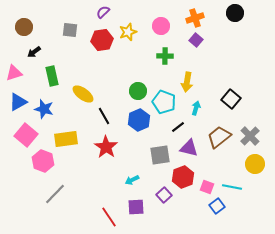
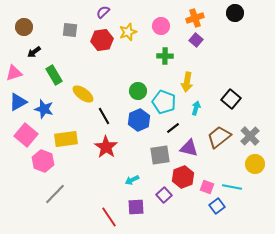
green rectangle at (52, 76): moved 2 px right, 1 px up; rotated 18 degrees counterclockwise
black line at (178, 127): moved 5 px left, 1 px down
